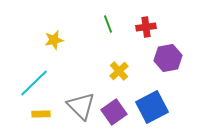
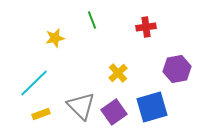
green line: moved 16 px left, 4 px up
yellow star: moved 1 px right, 2 px up
purple hexagon: moved 9 px right, 11 px down
yellow cross: moved 1 px left, 2 px down
blue square: rotated 12 degrees clockwise
yellow rectangle: rotated 18 degrees counterclockwise
